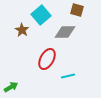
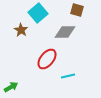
cyan square: moved 3 px left, 2 px up
brown star: moved 1 px left
red ellipse: rotated 10 degrees clockwise
